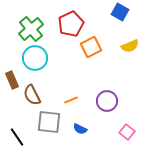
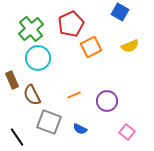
cyan circle: moved 3 px right
orange line: moved 3 px right, 5 px up
gray square: rotated 15 degrees clockwise
